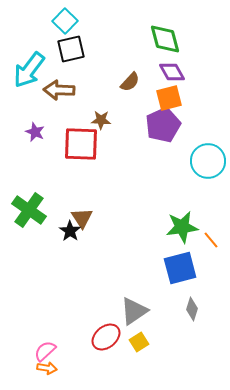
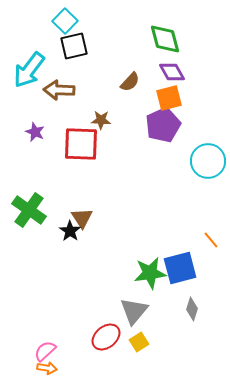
black square: moved 3 px right, 3 px up
green star: moved 32 px left, 46 px down
gray triangle: rotated 16 degrees counterclockwise
